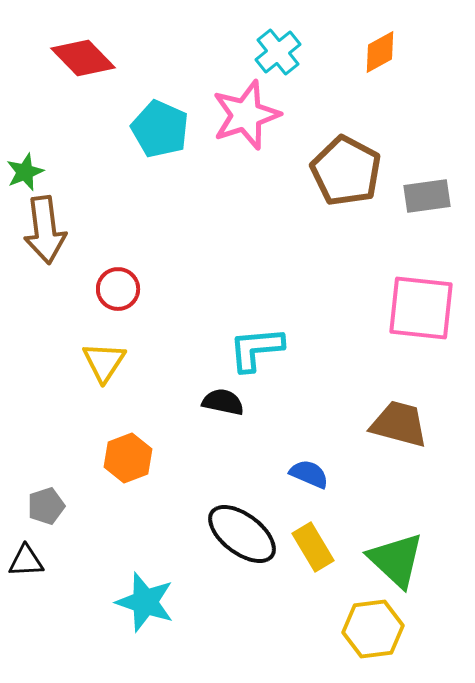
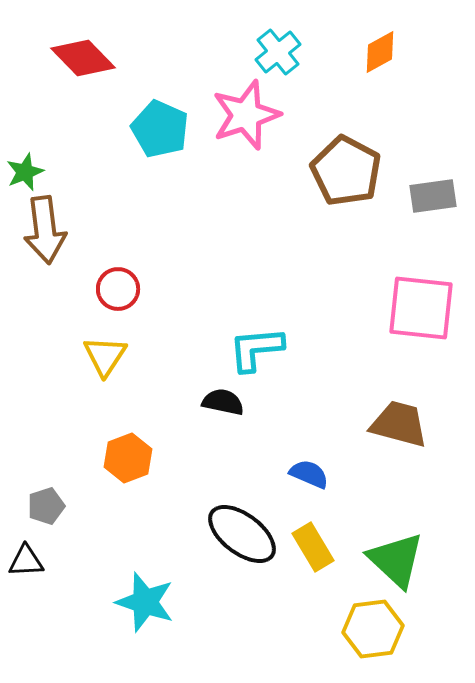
gray rectangle: moved 6 px right
yellow triangle: moved 1 px right, 6 px up
